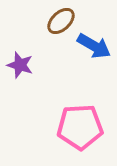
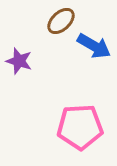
purple star: moved 1 px left, 4 px up
